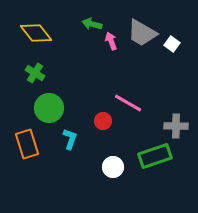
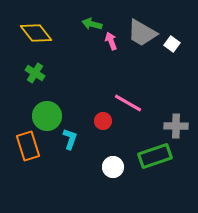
green circle: moved 2 px left, 8 px down
orange rectangle: moved 1 px right, 2 px down
